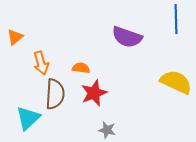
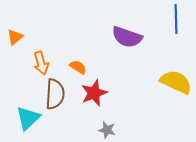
orange semicircle: moved 3 px left, 1 px up; rotated 24 degrees clockwise
